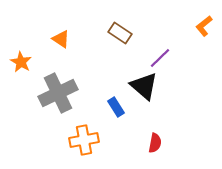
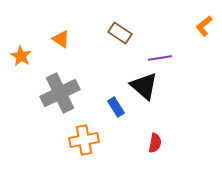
purple line: rotated 35 degrees clockwise
orange star: moved 6 px up
gray cross: moved 2 px right
